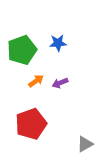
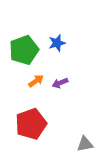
blue star: moved 1 px left; rotated 12 degrees counterclockwise
green pentagon: moved 2 px right
gray triangle: rotated 18 degrees clockwise
